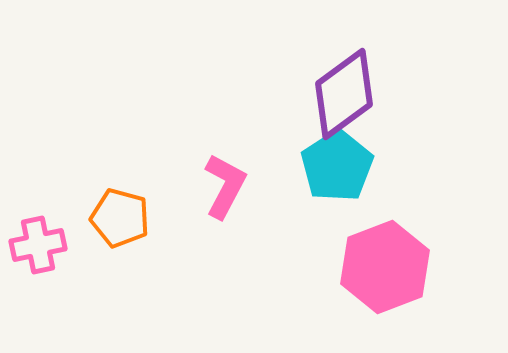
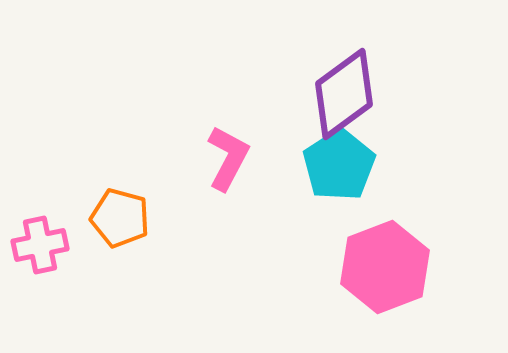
cyan pentagon: moved 2 px right, 1 px up
pink L-shape: moved 3 px right, 28 px up
pink cross: moved 2 px right
